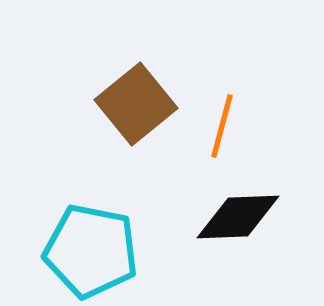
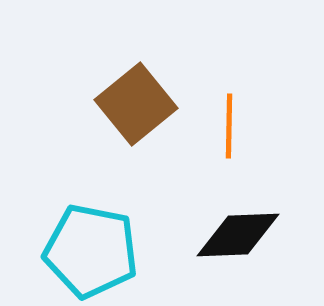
orange line: moved 7 px right; rotated 14 degrees counterclockwise
black diamond: moved 18 px down
